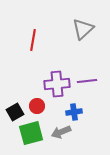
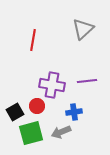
purple cross: moved 5 px left, 1 px down; rotated 15 degrees clockwise
